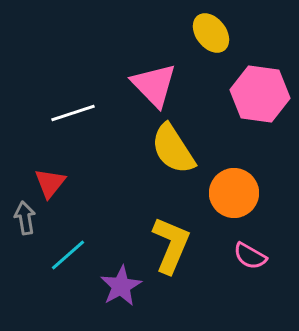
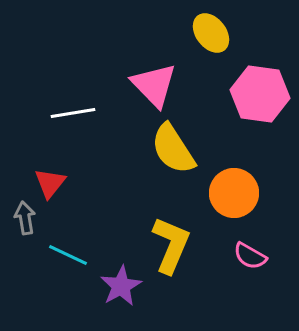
white line: rotated 9 degrees clockwise
cyan line: rotated 66 degrees clockwise
